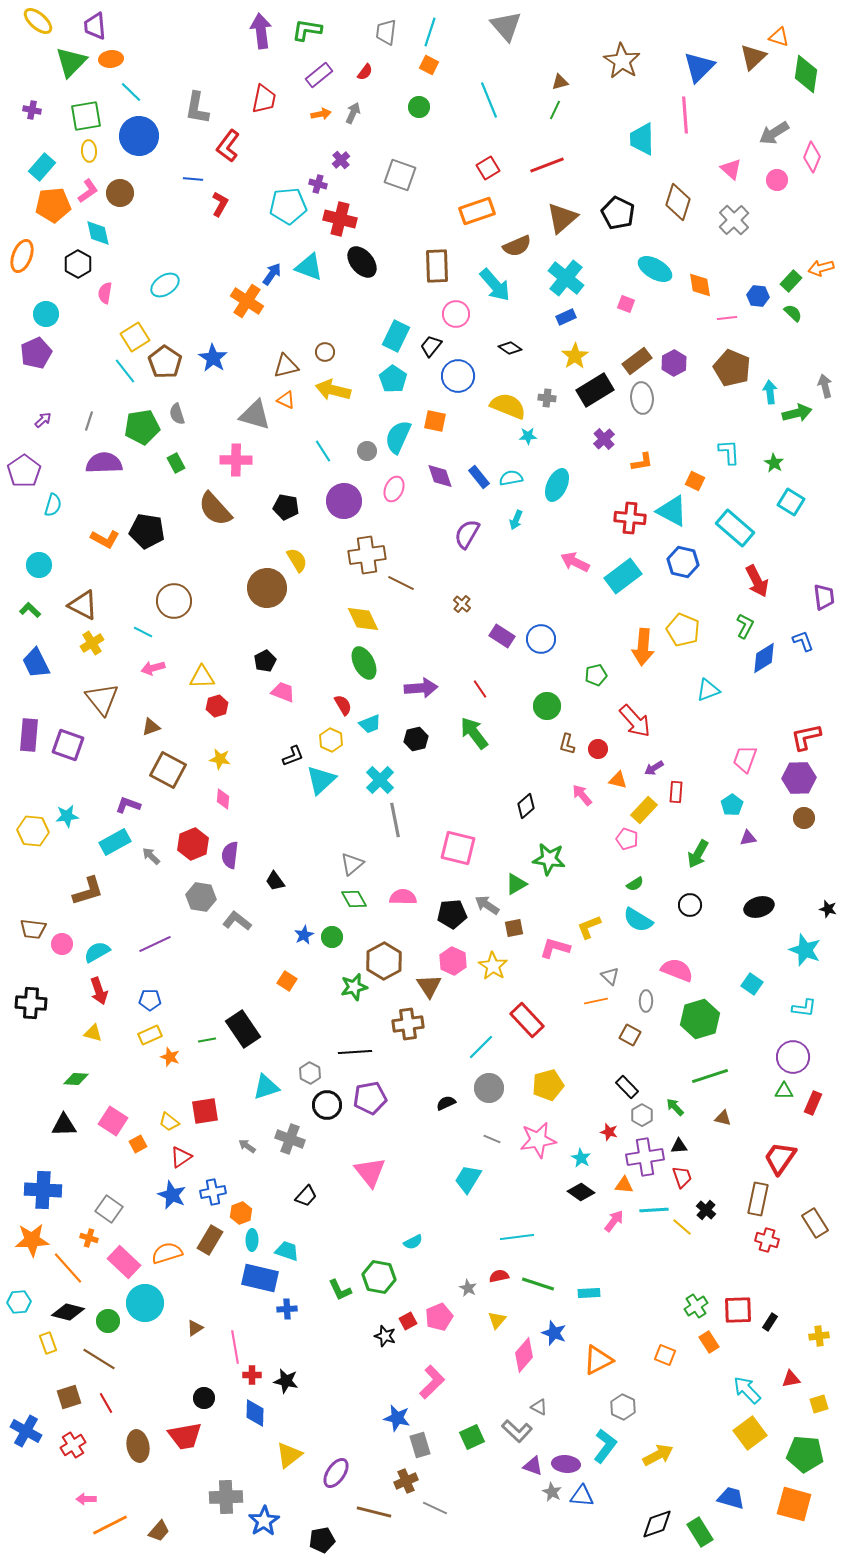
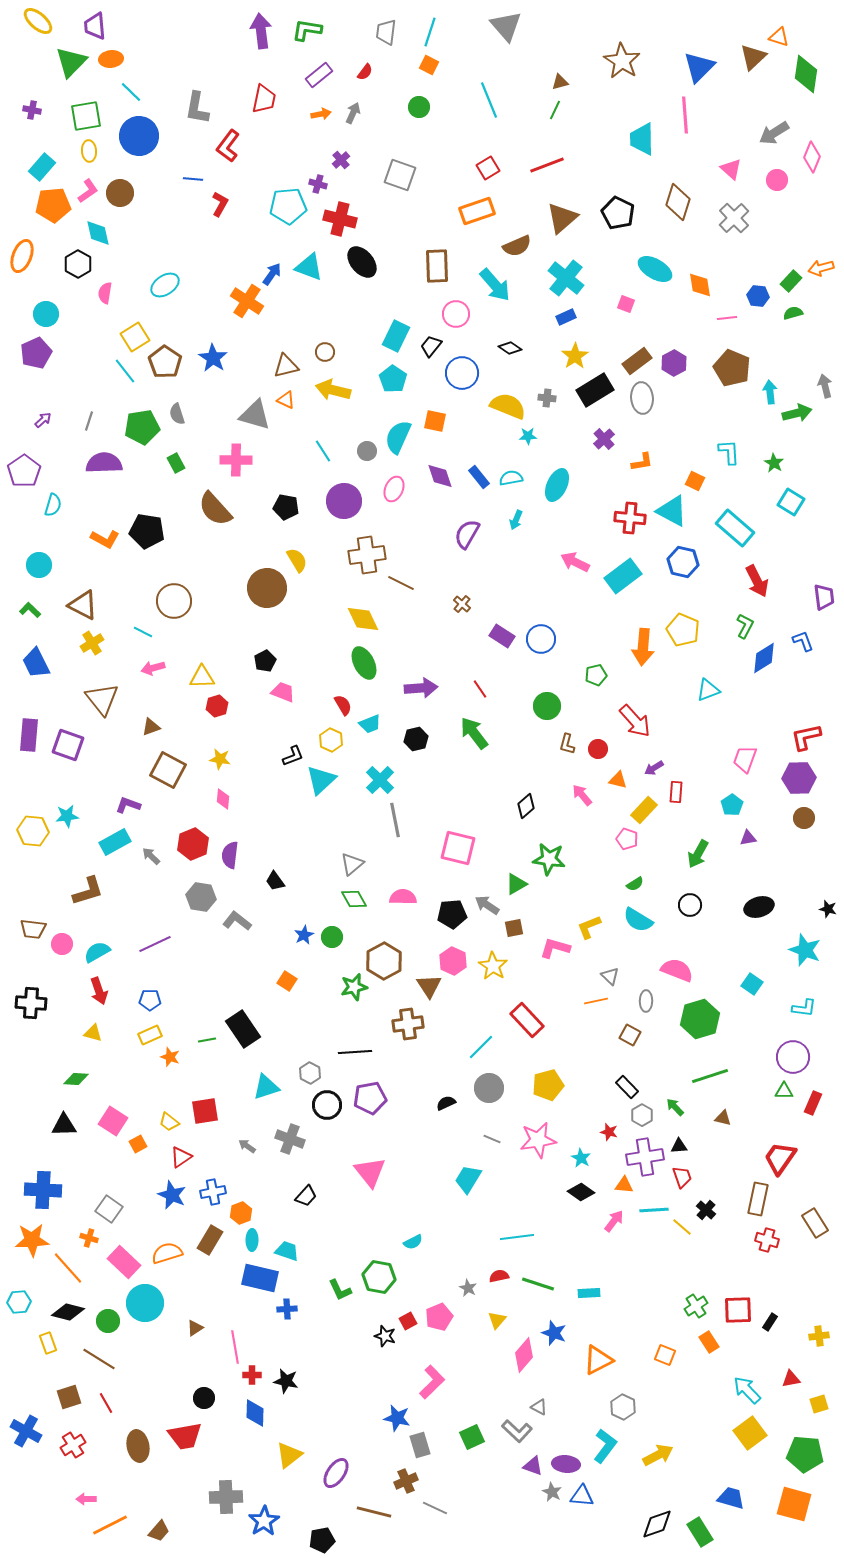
gray cross at (734, 220): moved 2 px up
green semicircle at (793, 313): rotated 60 degrees counterclockwise
blue circle at (458, 376): moved 4 px right, 3 px up
